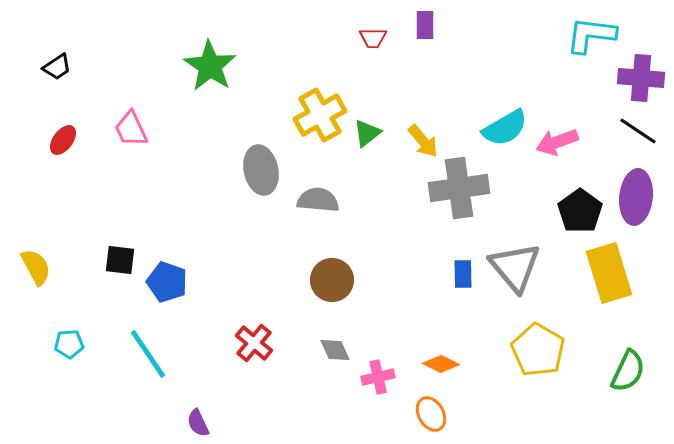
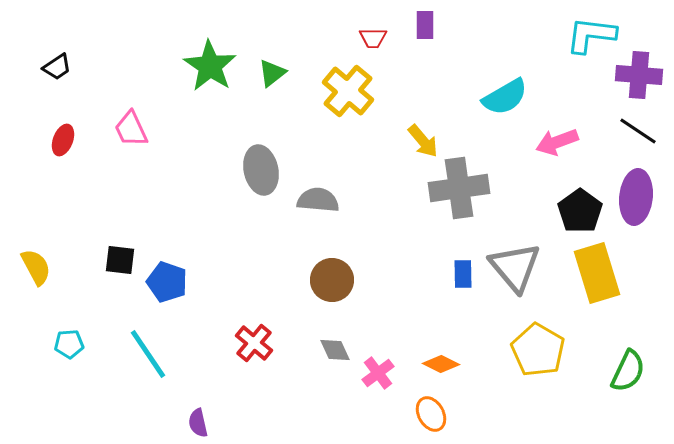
purple cross: moved 2 px left, 3 px up
yellow cross: moved 28 px right, 24 px up; rotated 21 degrees counterclockwise
cyan semicircle: moved 31 px up
green triangle: moved 95 px left, 60 px up
red ellipse: rotated 16 degrees counterclockwise
yellow rectangle: moved 12 px left
pink cross: moved 4 px up; rotated 24 degrees counterclockwise
purple semicircle: rotated 12 degrees clockwise
